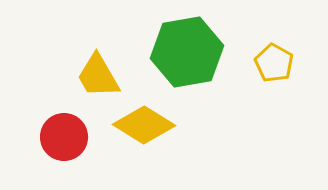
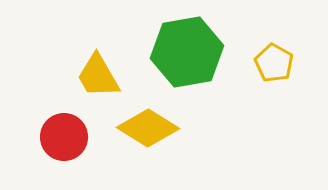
yellow diamond: moved 4 px right, 3 px down
